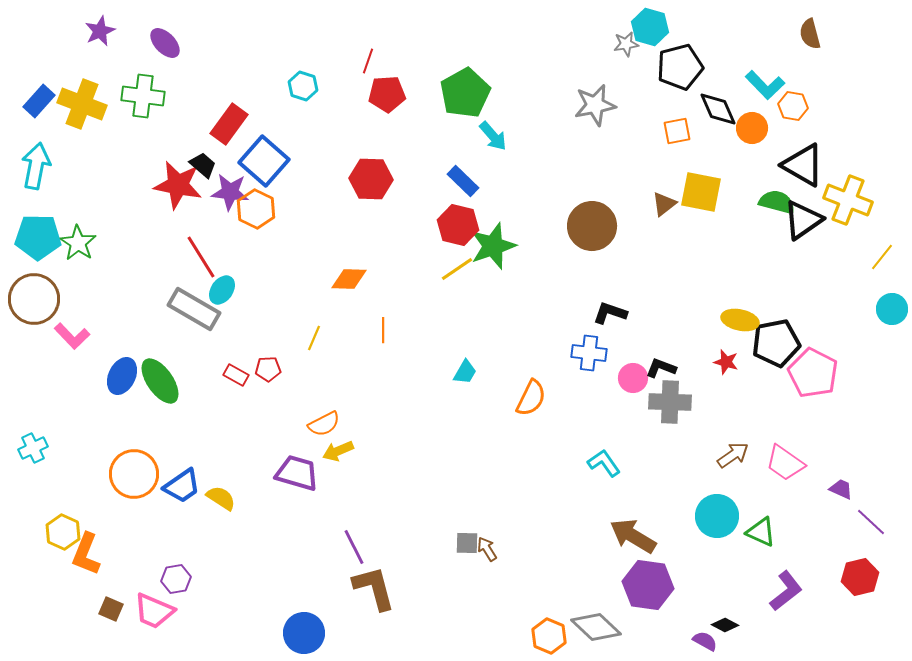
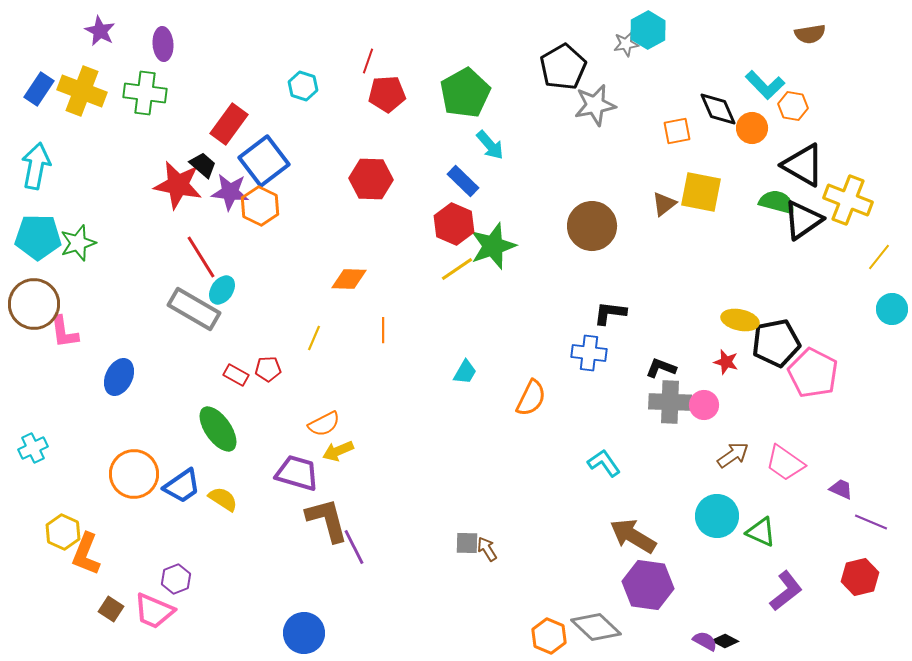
cyan hexagon at (650, 27): moved 2 px left, 3 px down; rotated 15 degrees clockwise
purple star at (100, 31): rotated 20 degrees counterclockwise
brown semicircle at (810, 34): rotated 84 degrees counterclockwise
purple ellipse at (165, 43): moved 2 px left, 1 px down; rotated 40 degrees clockwise
black pentagon at (680, 67): moved 117 px left; rotated 15 degrees counterclockwise
green cross at (143, 96): moved 2 px right, 3 px up
blue rectangle at (39, 101): moved 12 px up; rotated 8 degrees counterclockwise
yellow cross at (82, 104): moved 13 px up
cyan arrow at (493, 136): moved 3 px left, 9 px down
blue square at (264, 161): rotated 12 degrees clockwise
orange hexagon at (256, 209): moved 4 px right, 3 px up
red hexagon at (458, 225): moved 4 px left, 1 px up; rotated 9 degrees clockwise
green star at (78, 243): rotated 21 degrees clockwise
yellow line at (882, 257): moved 3 px left
brown circle at (34, 299): moved 5 px down
black L-shape at (610, 313): rotated 12 degrees counterclockwise
pink L-shape at (72, 336): moved 8 px left, 4 px up; rotated 36 degrees clockwise
blue ellipse at (122, 376): moved 3 px left, 1 px down
pink circle at (633, 378): moved 71 px right, 27 px down
green ellipse at (160, 381): moved 58 px right, 48 px down
yellow semicircle at (221, 498): moved 2 px right, 1 px down
purple line at (871, 522): rotated 20 degrees counterclockwise
purple hexagon at (176, 579): rotated 12 degrees counterclockwise
brown L-shape at (374, 588): moved 47 px left, 68 px up
brown square at (111, 609): rotated 10 degrees clockwise
black diamond at (725, 625): moved 16 px down
